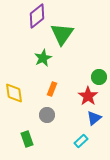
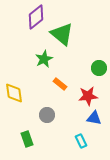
purple diamond: moved 1 px left, 1 px down
green triangle: rotated 25 degrees counterclockwise
green star: moved 1 px right, 1 px down
green circle: moved 9 px up
orange rectangle: moved 8 px right, 5 px up; rotated 72 degrees counterclockwise
red star: rotated 30 degrees clockwise
blue triangle: rotated 49 degrees clockwise
cyan rectangle: rotated 72 degrees counterclockwise
